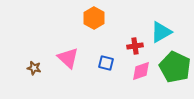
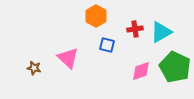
orange hexagon: moved 2 px right, 2 px up
red cross: moved 17 px up
blue square: moved 1 px right, 18 px up
